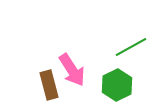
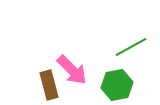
pink arrow: rotated 12 degrees counterclockwise
green hexagon: rotated 16 degrees clockwise
